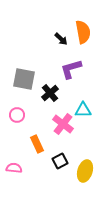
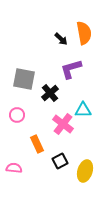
orange semicircle: moved 1 px right, 1 px down
